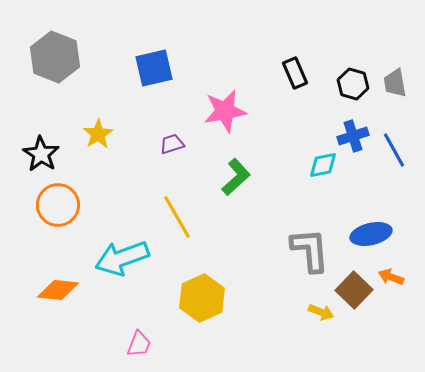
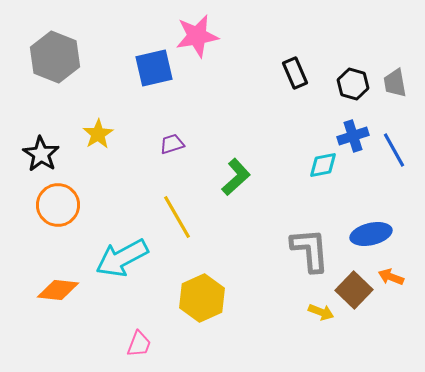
pink star: moved 28 px left, 75 px up
cyan arrow: rotated 8 degrees counterclockwise
